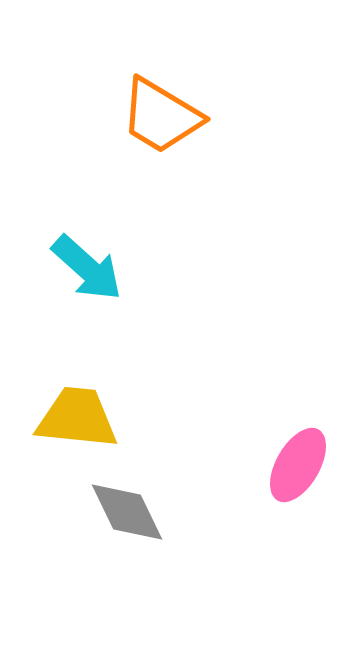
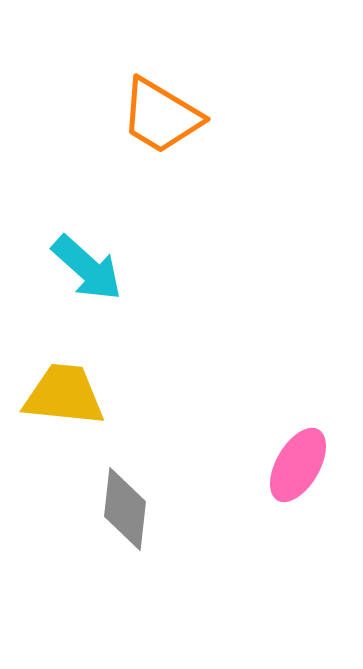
yellow trapezoid: moved 13 px left, 23 px up
gray diamond: moved 2 px left, 3 px up; rotated 32 degrees clockwise
